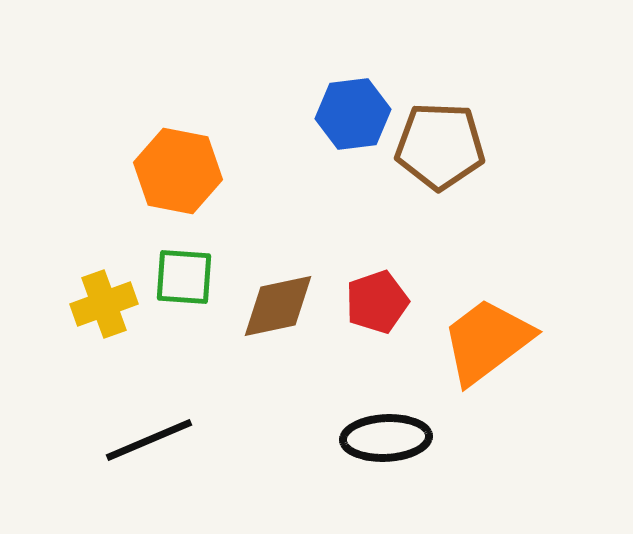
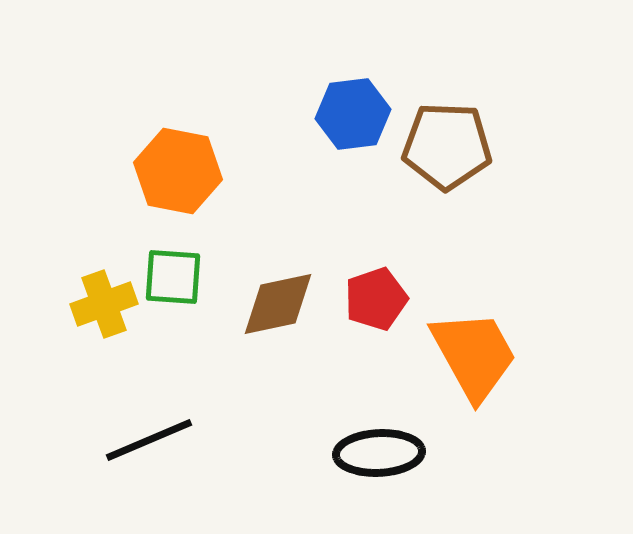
brown pentagon: moved 7 px right
green square: moved 11 px left
red pentagon: moved 1 px left, 3 px up
brown diamond: moved 2 px up
orange trapezoid: moved 13 px left, 14 px down; rotated 98 degrees clockwise
black ellipse: moved 7 px left, 15 px down
